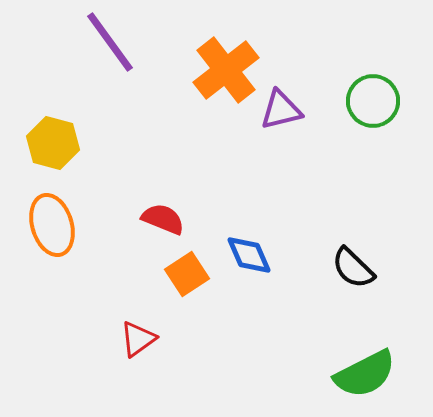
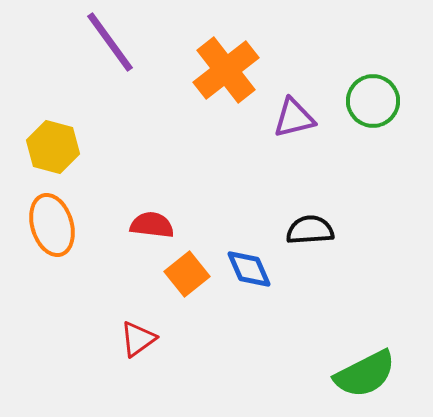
purple triangle: moved 13 px right, 8 px down
yellow hexagon: moved 4 px down
red semicircle: moved 11 px left, 6 px down; rotated 15 degrees counterclockwise
blue diamond: moved 14 px down
black semicircle: moved 43 px left, 38 px up; rotated 132 degrees clockwise
orange square: rotated 6 degrees counterclockwise
